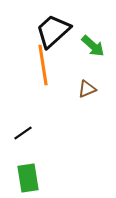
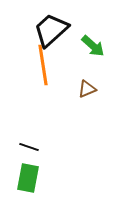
black trapezoid: moved 2 px left, 1 px up
black line: moved 6 px right, 14 px down; rotated 54 degrees clockwise
green rectangle: rotated 20 degrees clockwise
